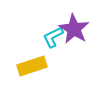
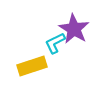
cyan L-shape: moved 2 px right, 6 px down
